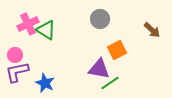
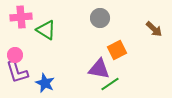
gray circle: moved 1 px up
pink cross: moved 7 px left, 7 px up; rotated 20 degrees clockwise
brown arrow: moved 2 px right, 1 px up
purple L-shape: rotated 95 degrees counterclockwise
green line: moved 1 px down
